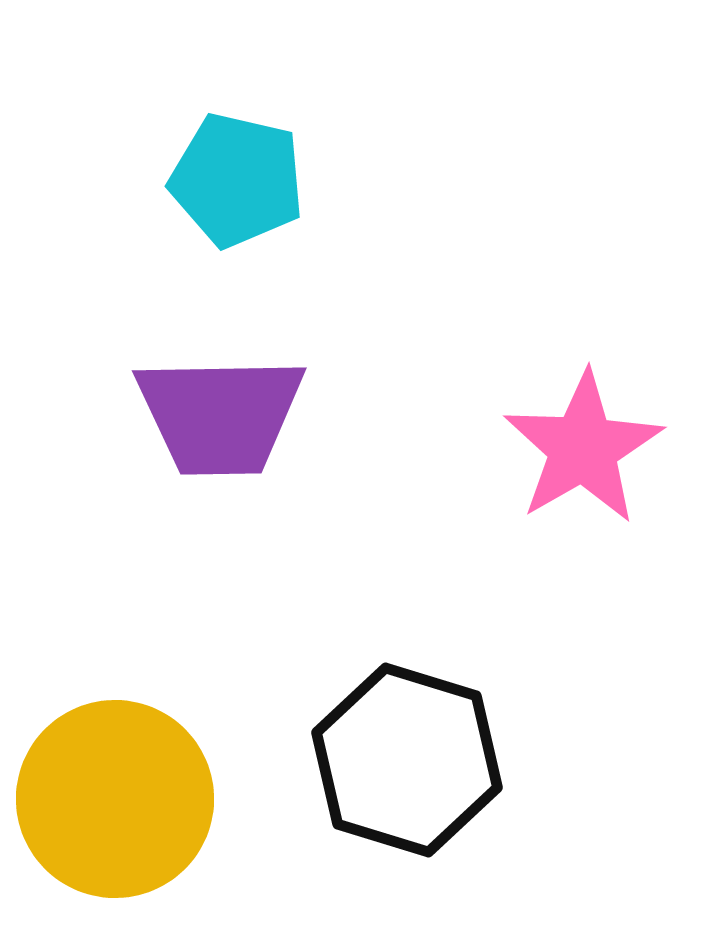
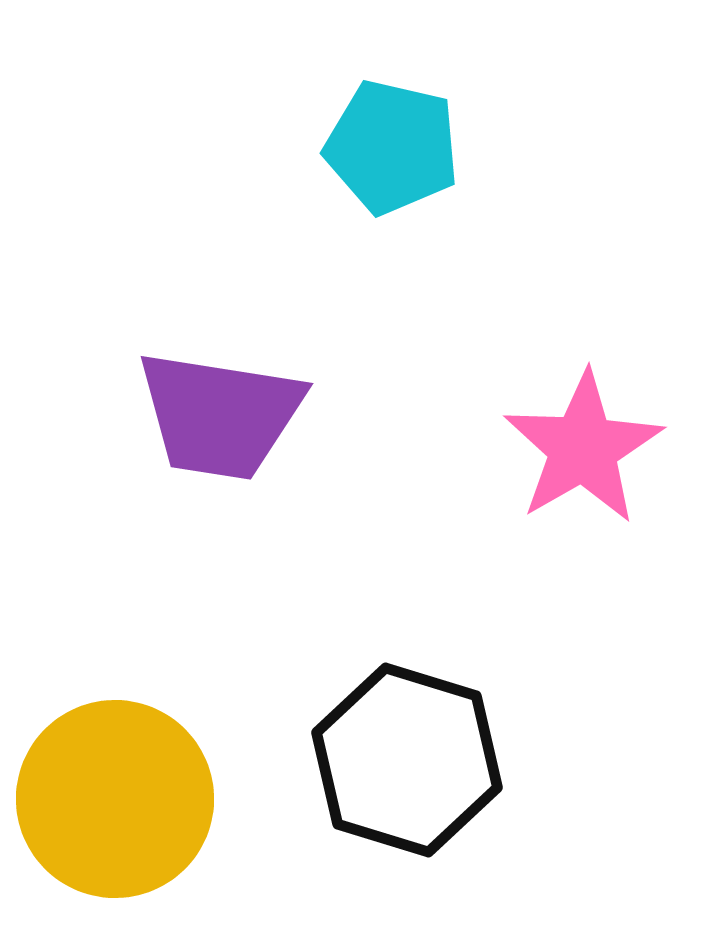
cyan pentagon: moved 155 px right, 33 px up
purple trapezoid: rotated 10 degrees clockwise
